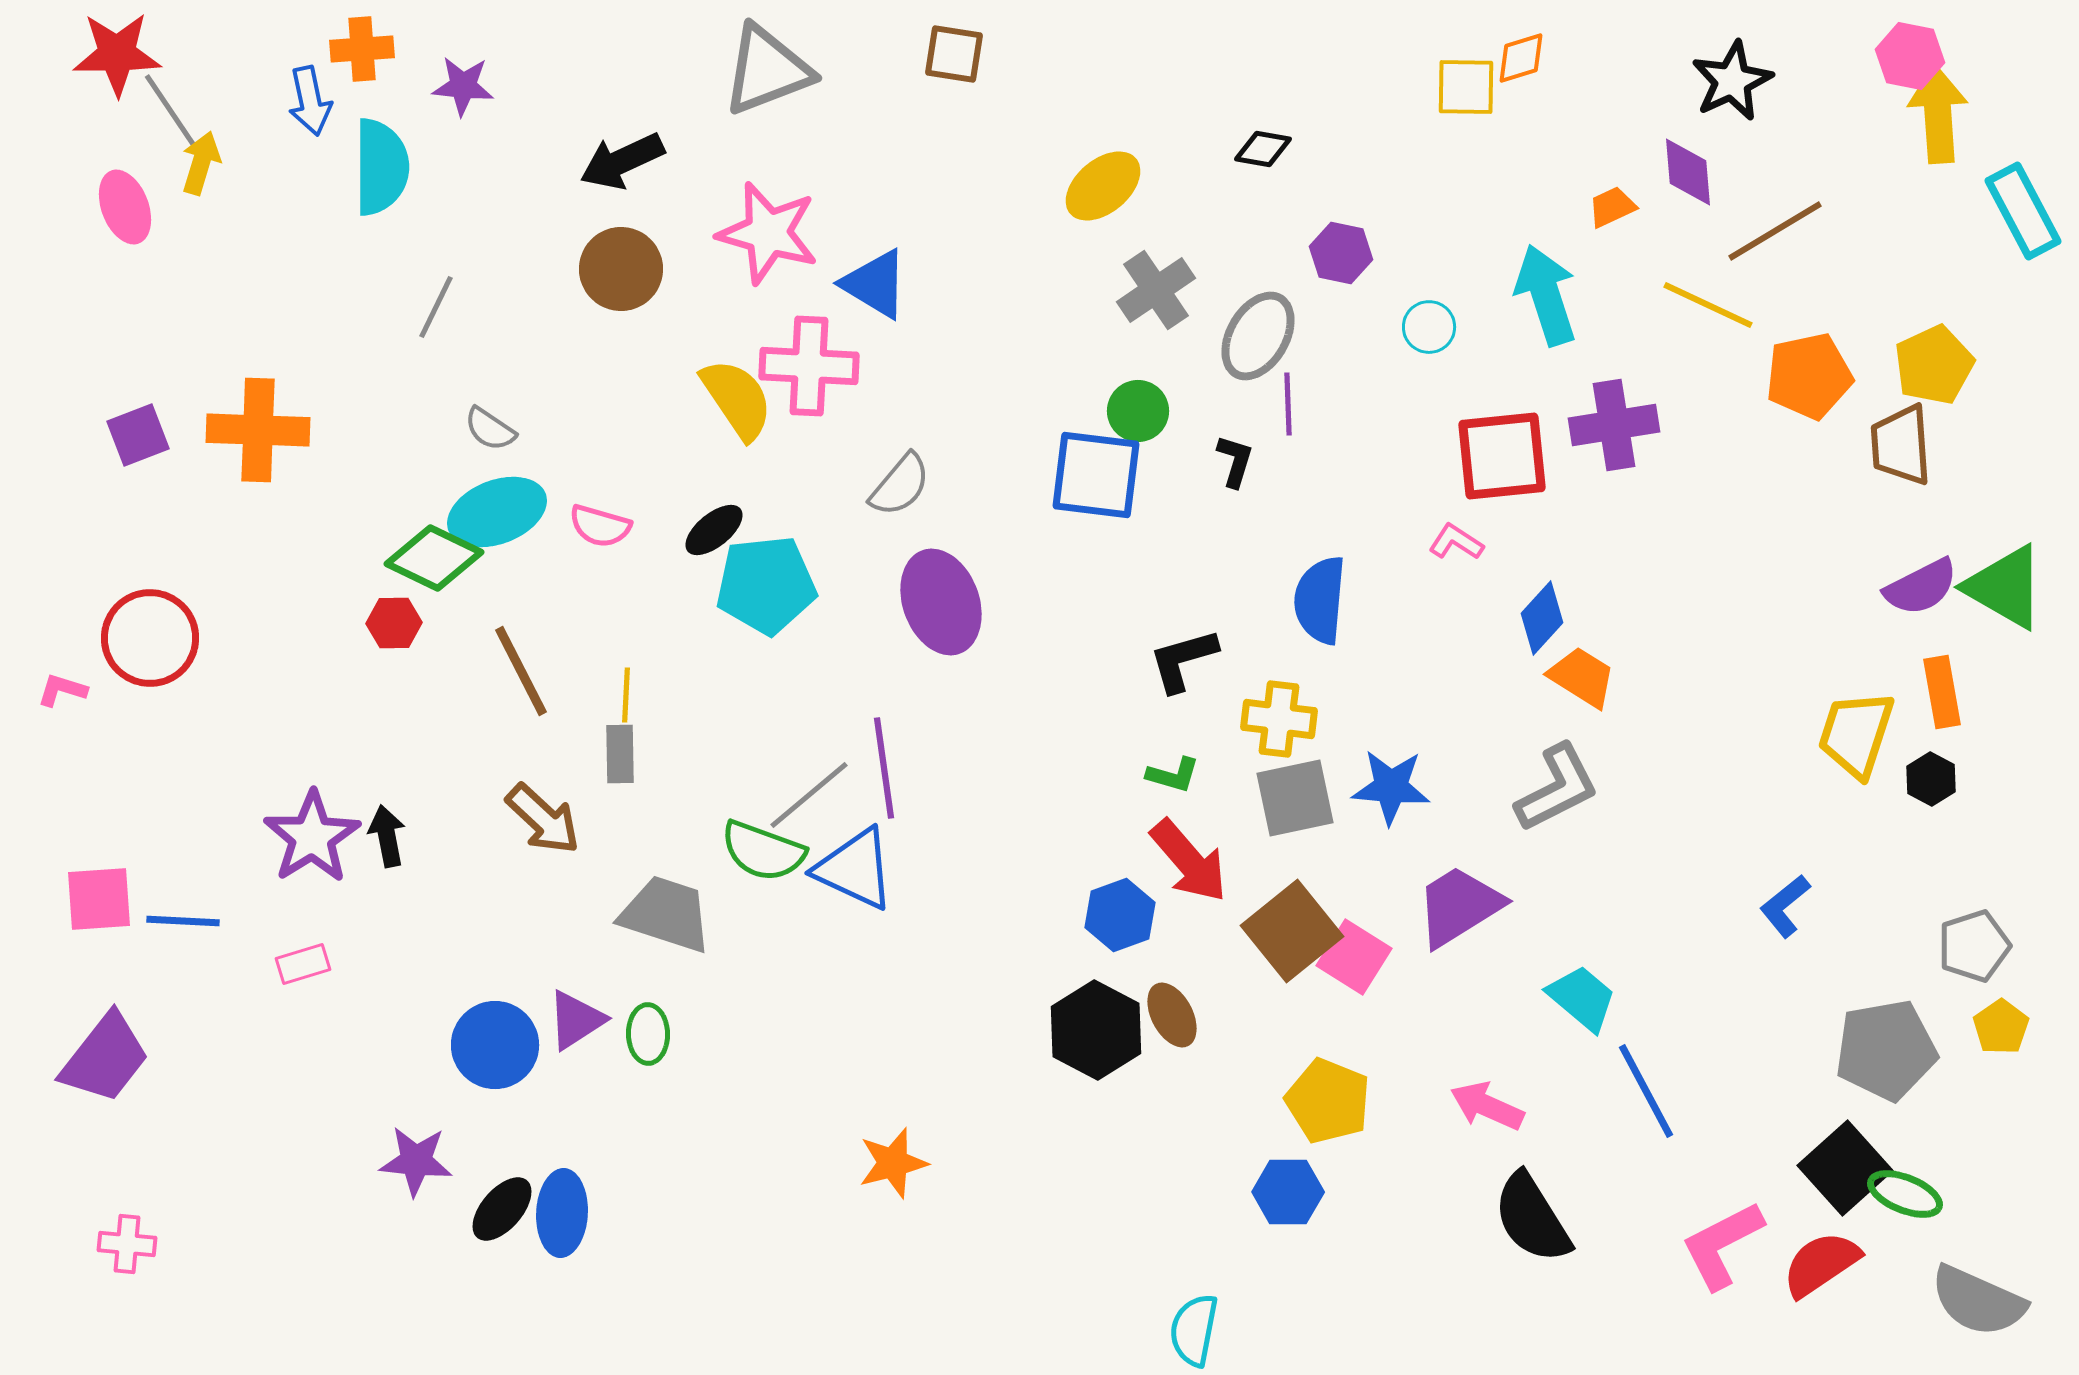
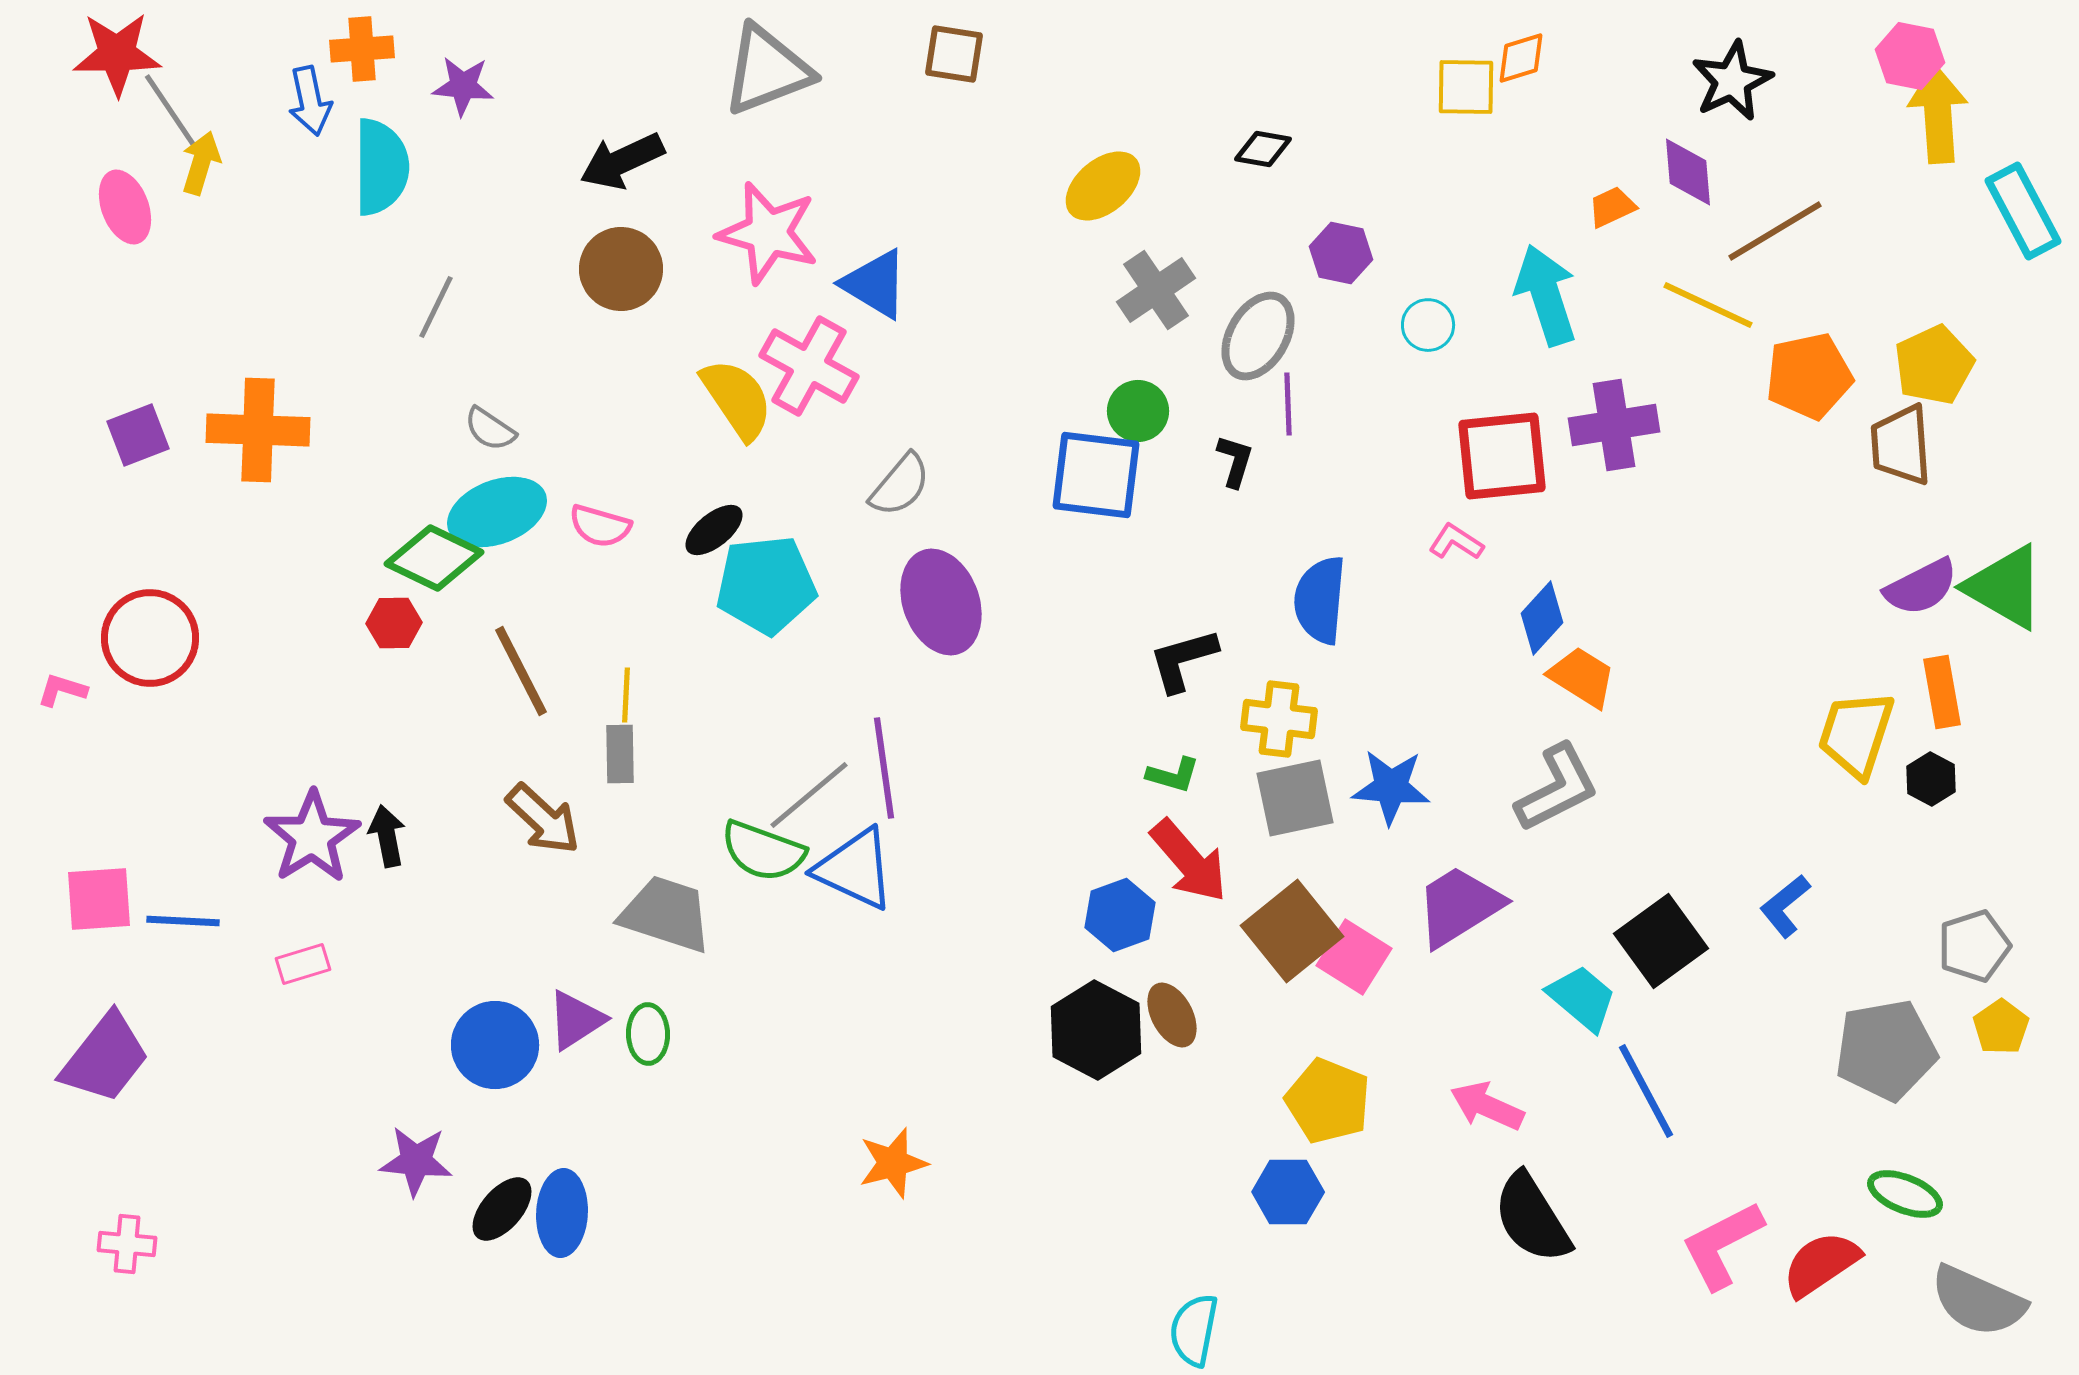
cyan circle at (1429, 327): moved 1 px left, 2 px up
pink cross at (809, 366): rotated 26 degrees clockwise
black square at (1845, 1168): moved 184 px left, 227 px up; rotated 6 degrees clockwise
